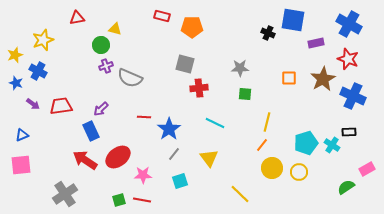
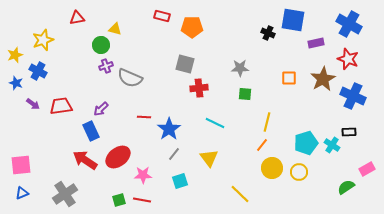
blue triangle at (22, 135): moved 58 px down
